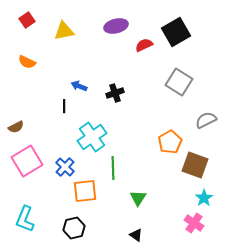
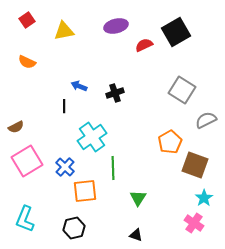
gray square: moved 3 px right, 8 px down
black triangle: rotated 16 degrees counterclockwise
